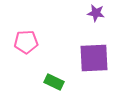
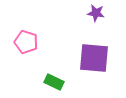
pink pentagon: rotated 20 degrees clockwise
purple square: rotated 8 degrees clockwise
